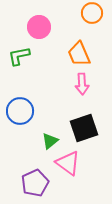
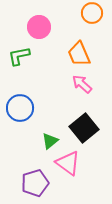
pink arrow: rotated 135 degrees clockwise
blue circle: moved 3 px up
black square: rotated 20 degrees counterclockwise
purple pentagon: rotated 8 degrees clockwise
